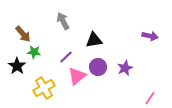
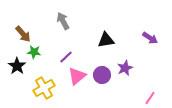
purple arrow: moved 2 px down; rotated 21 degrees clockwise
black triangle: moved 12 px right
purple circle: moved 4 px right, 8 px down
